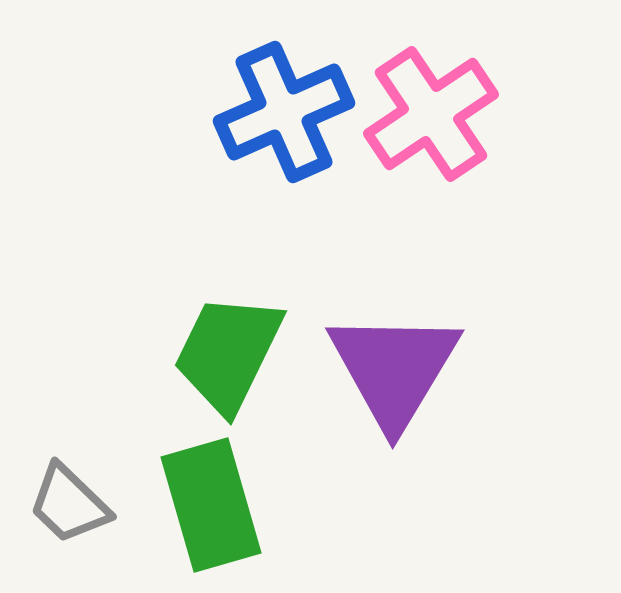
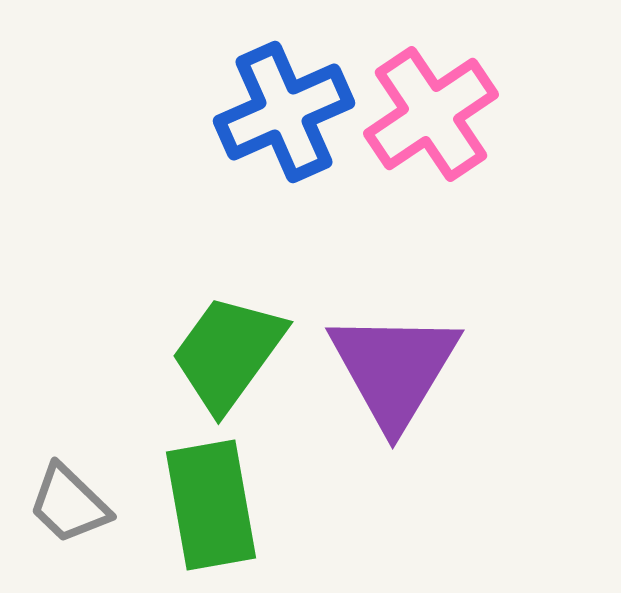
green trapezoid: rotated 10 degrees clockwise
green rectangle: rotated 6 degrees clockwise
